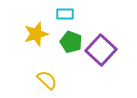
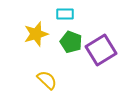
purple square: rotated 16 degrees clockwise
